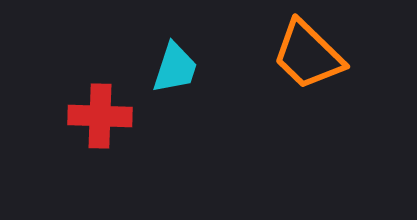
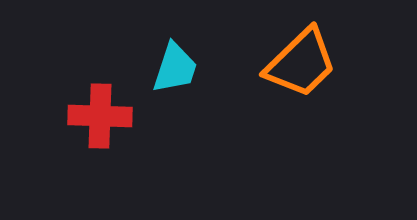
orange trapezoid: moved 7 px left, 8 px down; rotated 88 degrees counterclockwise
